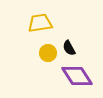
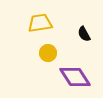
black semicircle: moved 15 px right, 14 px up
purple diamond: moved 2 px left, 1 px down
